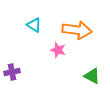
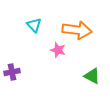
cyan triangle: rotated 14 degrees clockwise
